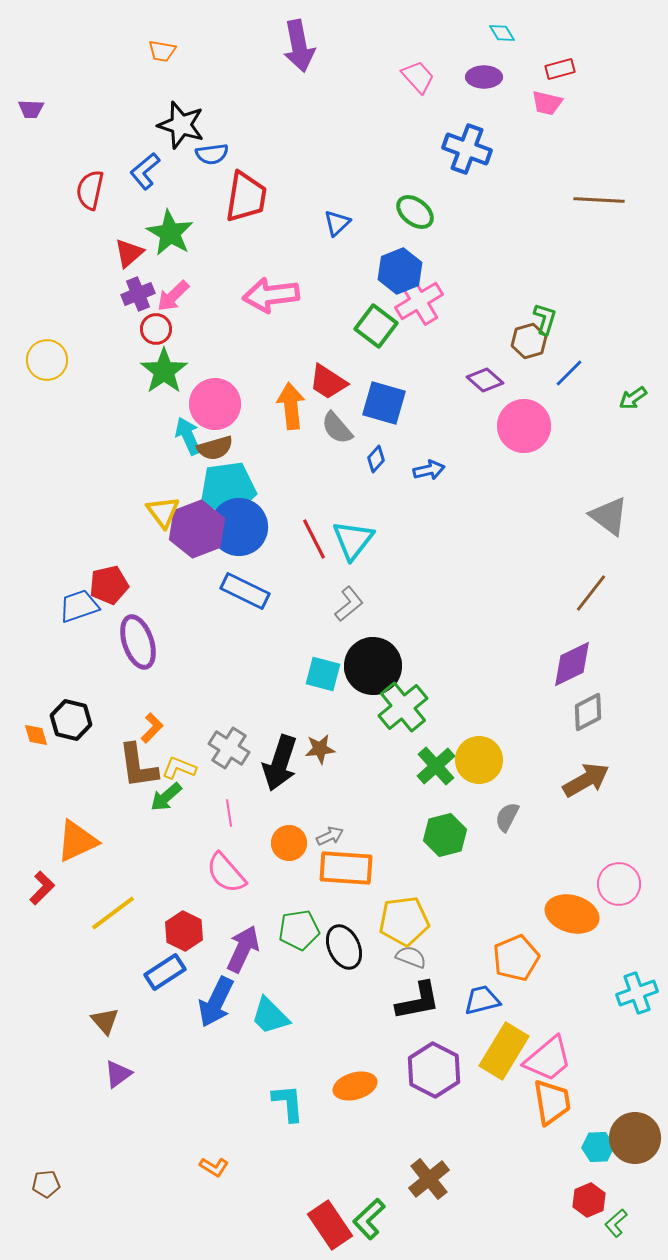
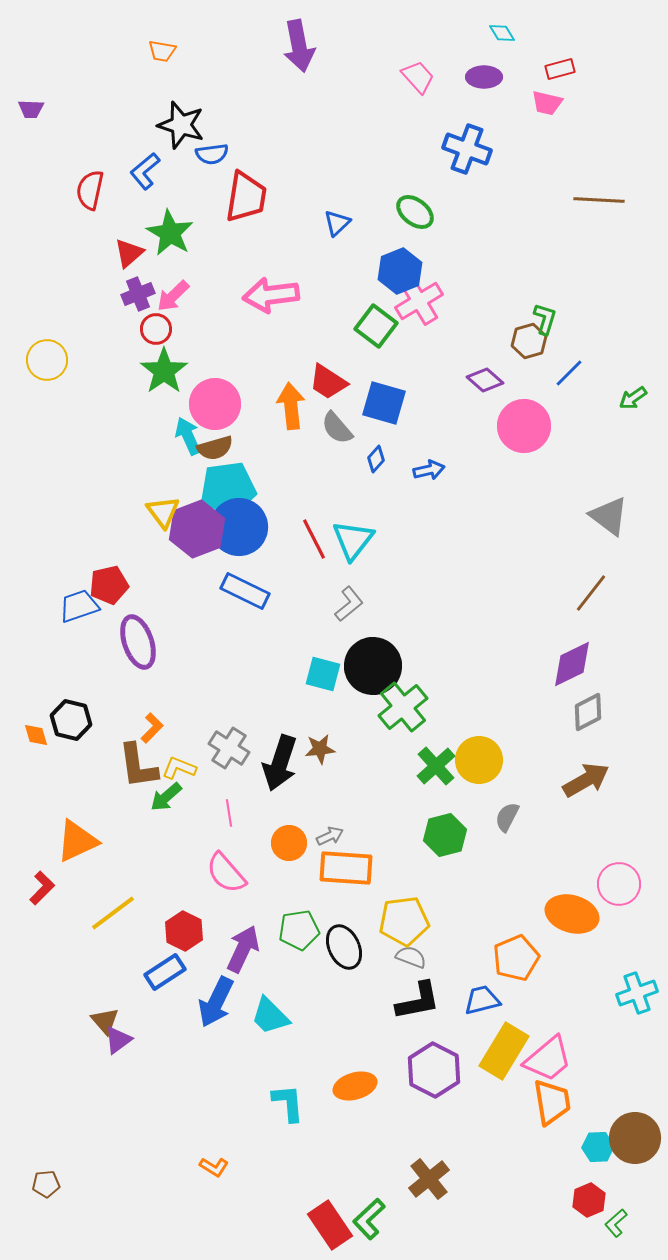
purple triangle at (118, 1074): moved 34 px up
